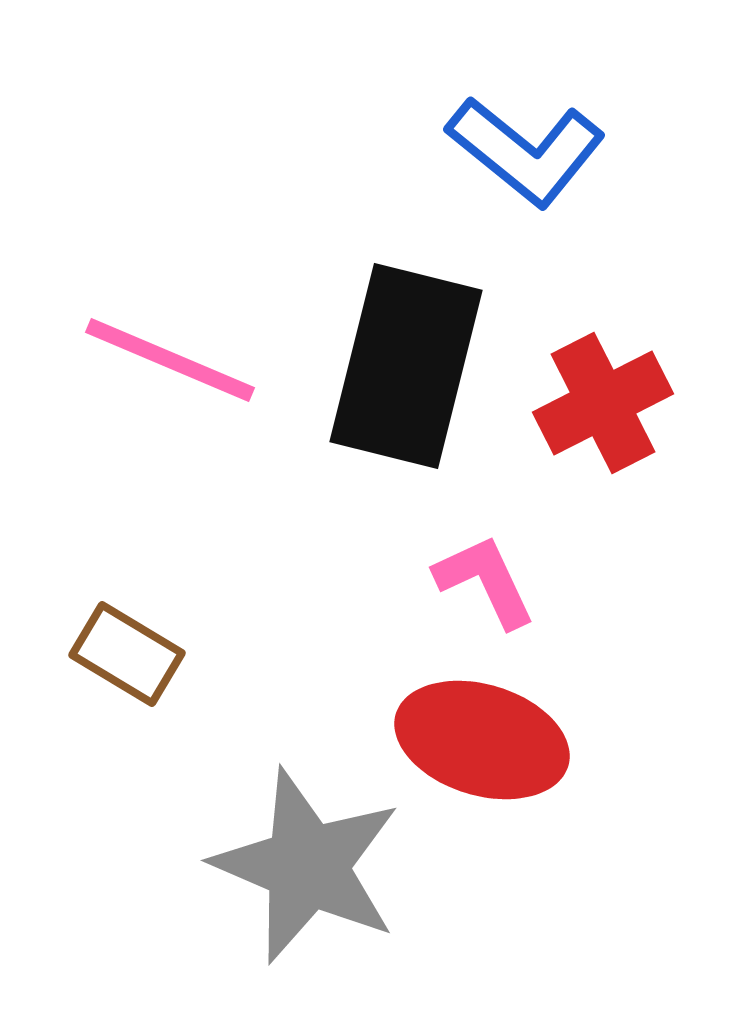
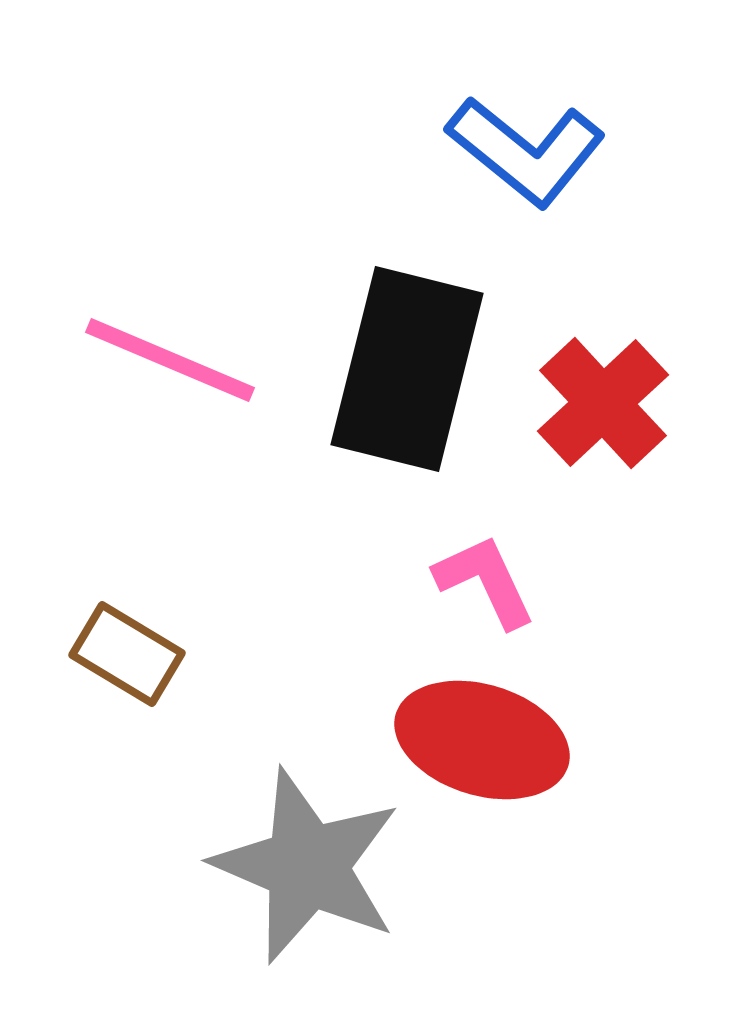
black rectangle: moved 1 px right, 3 px down
red cross: rotated 16 degrees counterclockwise
